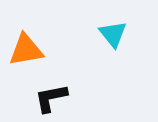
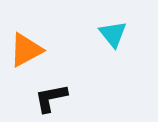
orange triangle: rotated 18 degrees counterclockwise
